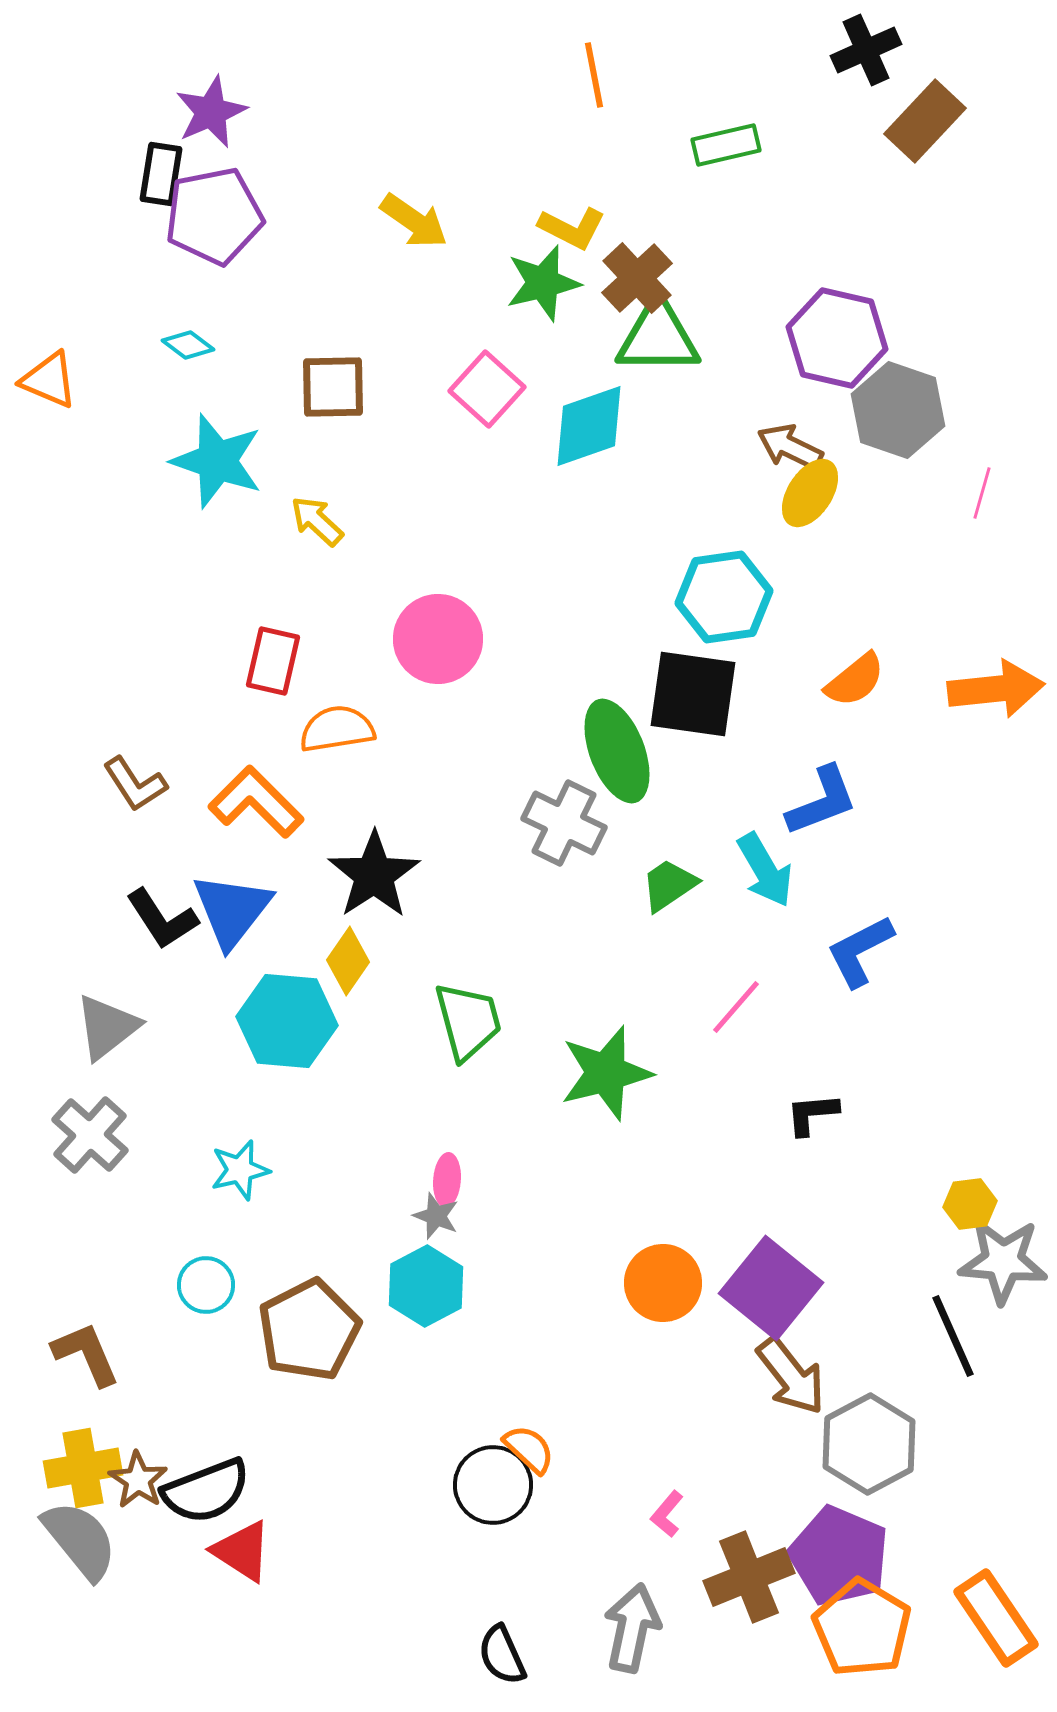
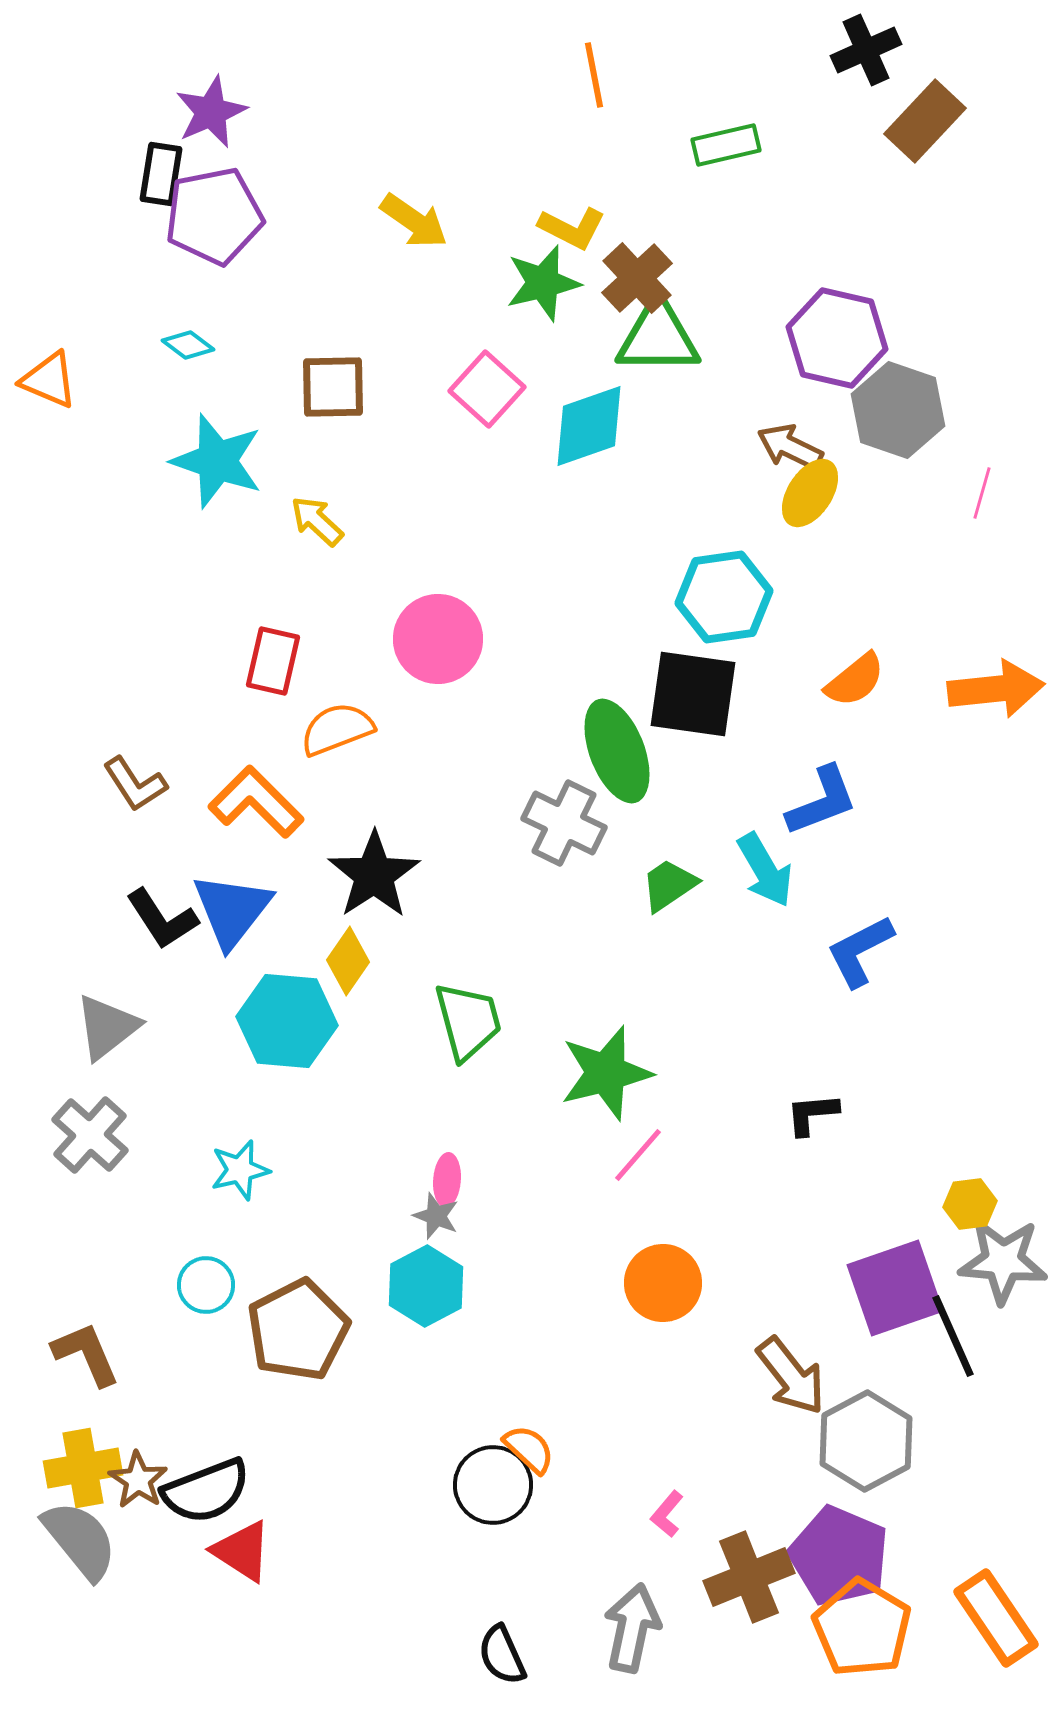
orange semicircle at (337, 729): rotated 12 degrees counterclockwise
pink line at (736, 1007): moved 98 px left, 148 px down
purple square at (771, 1288): moved 124 px right; rotated 32 degrees clockwise
brown pentagon at (309, 1330): moved 11 px left
gray hexagon at (869, 1444): moved 3 px left, 3 px up
